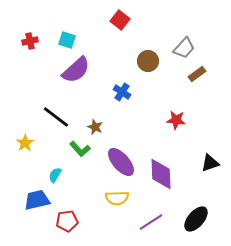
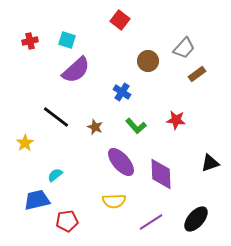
green L-shape: moved 56 px right, 23 px up
cyan semicircle: rotated 21 degrees clockwise
yellow semicircle: moved 3 px left, 3 px down
